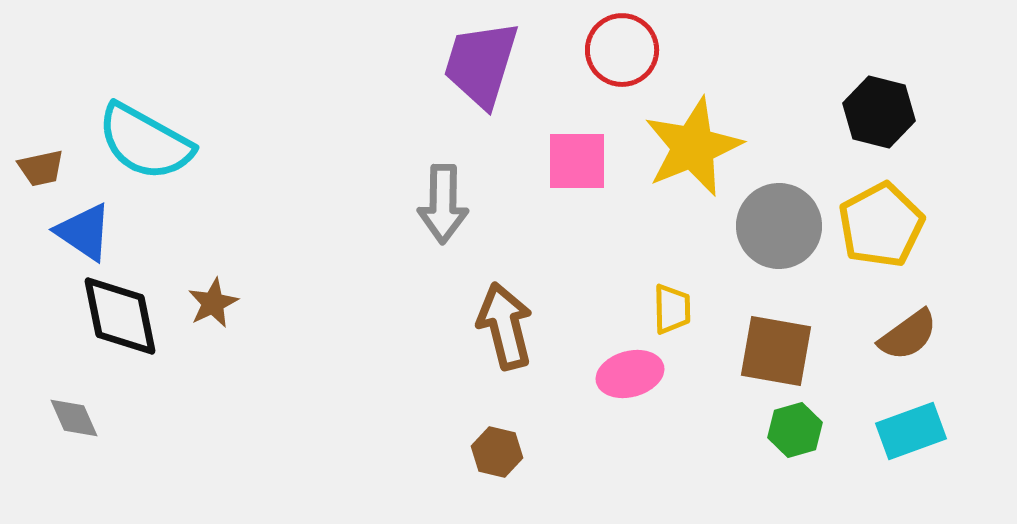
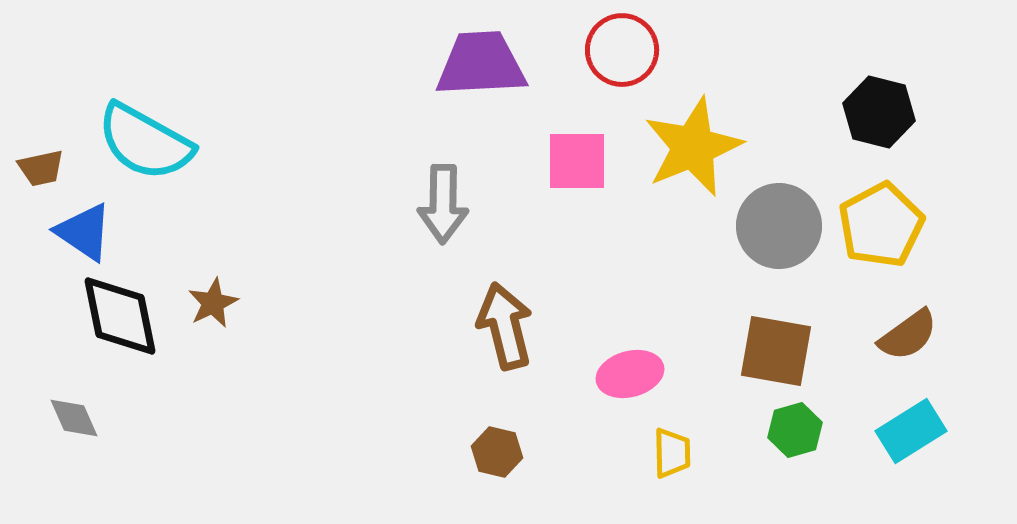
purple trapezoid: rotated 70 degrees clockwise
yellow trapezoid: moved 144 px down
cyan rectangle: rotated 12 degrees counterclockwise
